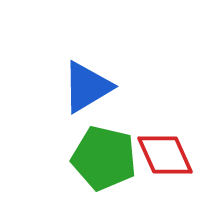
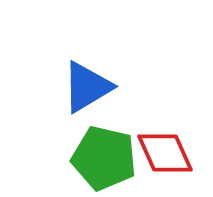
red diamond: moved 2 px up
